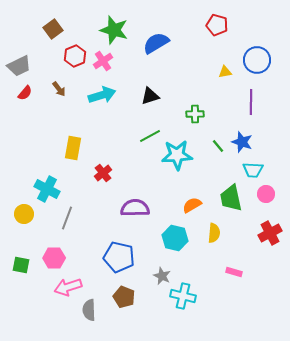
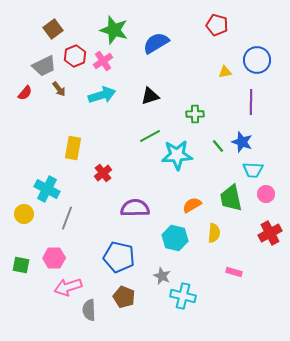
gray trapezoid at (19, 66): moved 25 px right
